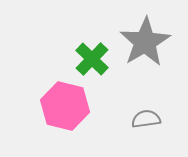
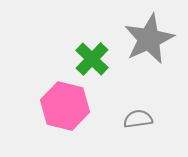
gray star: moved 4 px right, 3 px up; rotated 6 degrees clockwise
gray semicircle: moved 8 px left
